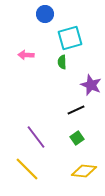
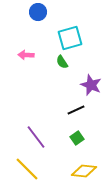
blue circle: moved 7 px left, 2 px up
green semicircle: rotated 32 degrees counterclockwise
